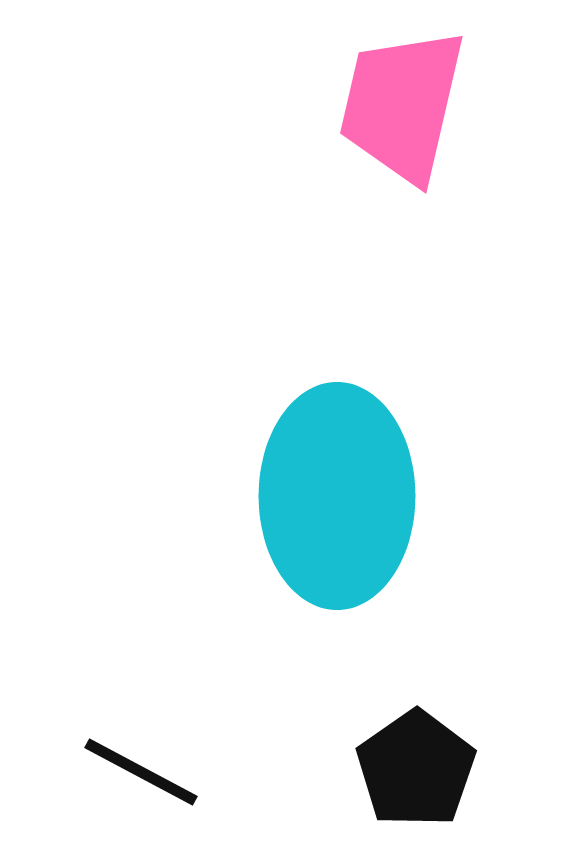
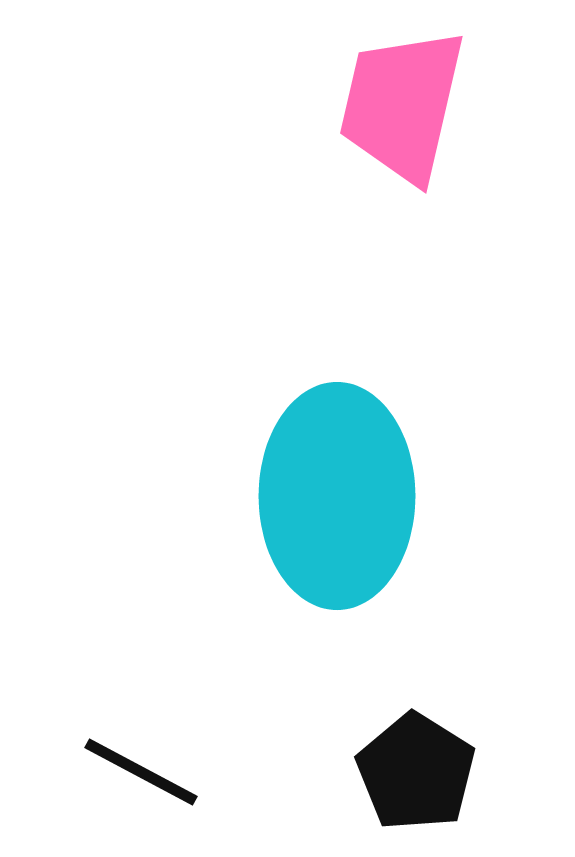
black pentagon: moved 3 px down; rotated 5 degrees counterclockwise
